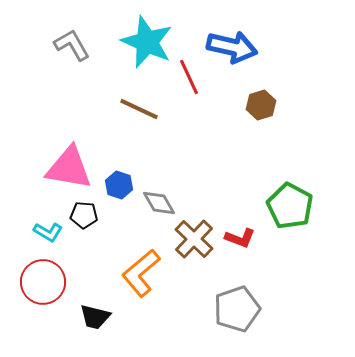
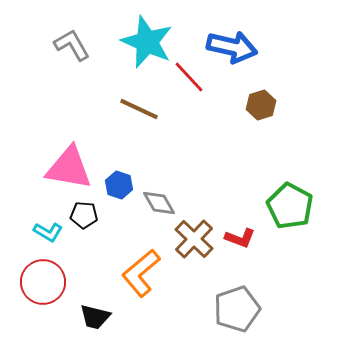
red line: rotated 18 degrees counterclockwise
